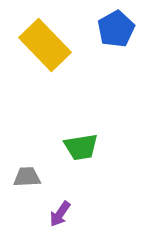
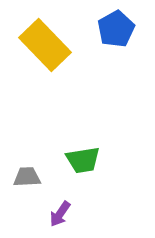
green trapezoid: moved 2 px right, 13 px down
